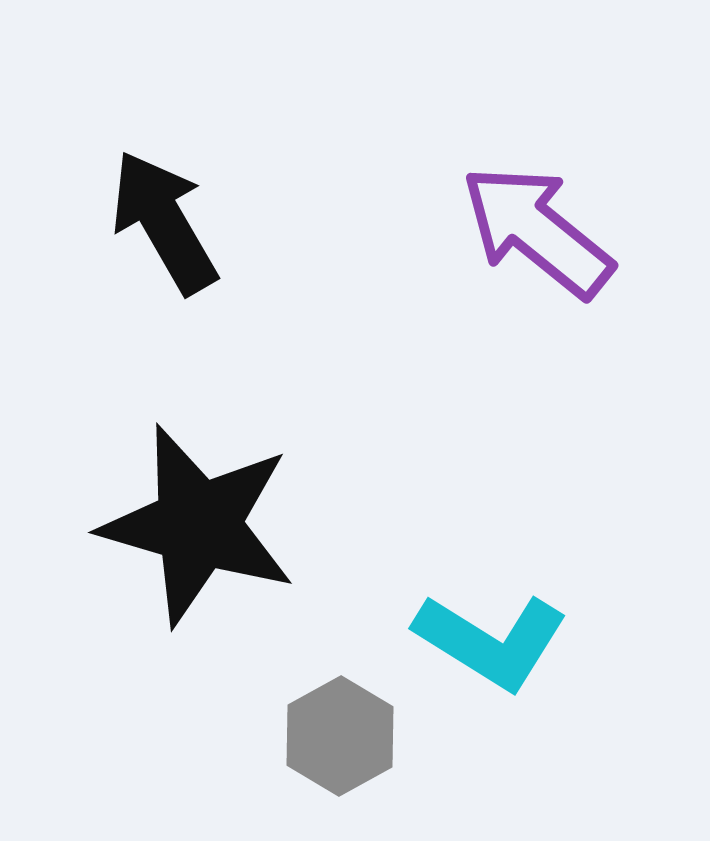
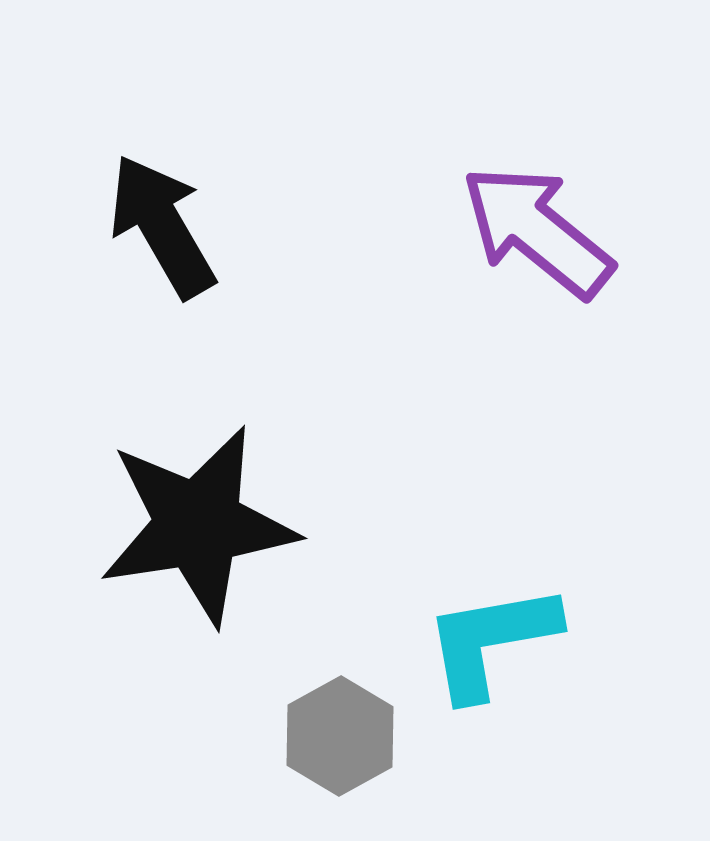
black arrow: moved 2 px left, 4 px down
black star: rotated 25 degrees counterclockwise
cyan L-shape: rotated 138 degrees clockwise
